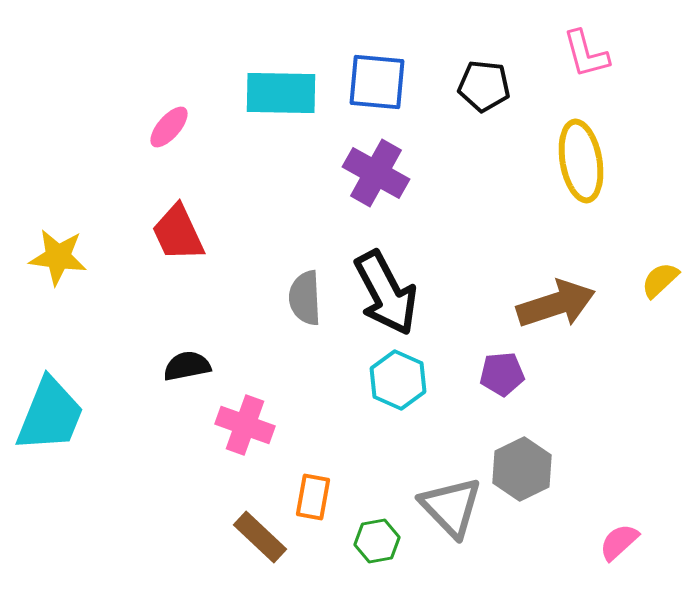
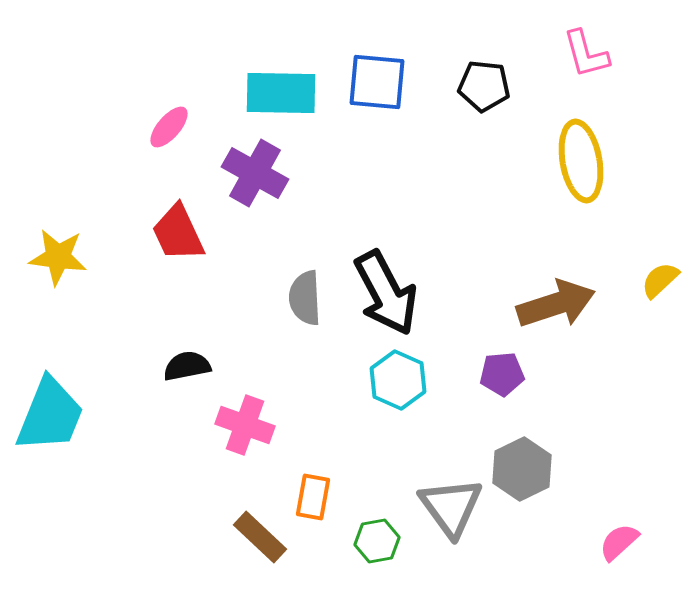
purple cross: moved 121 px left
gray triangle: rotated 8 degrees clockwise
